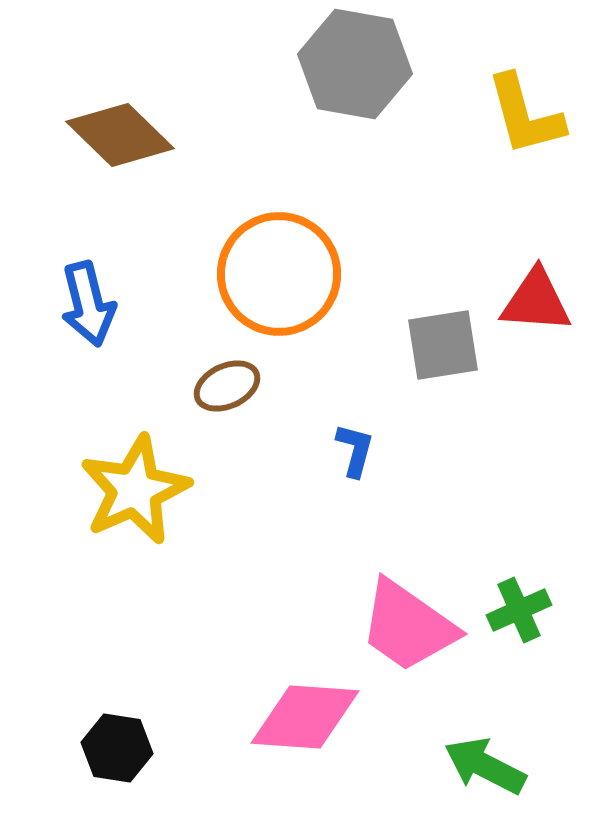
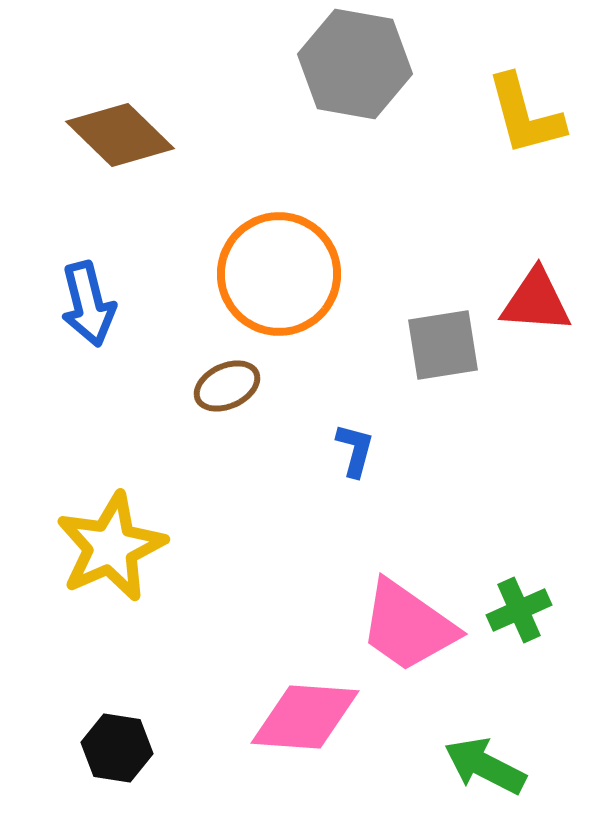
yellow star: moved 24 px left, 57 px down
